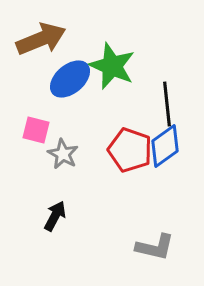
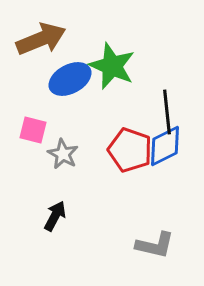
blue ellipse: rotated 12 degrees clockwise
black line: moved 8 px down
pink square: moved 3 px left
blue diamond: rotated 9 degrees clockwise
gray L-shape: moved 2 px up
